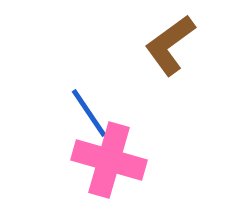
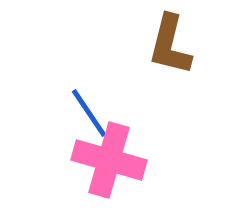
brown L-shape: rotated 40 degrees counterclockwise
